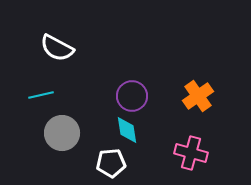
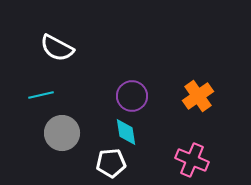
cyan diamond: moved 1 px left, 2 px down
pink cross: moved 1 px right, 7 px down; rotated 8 degrees clockwise
